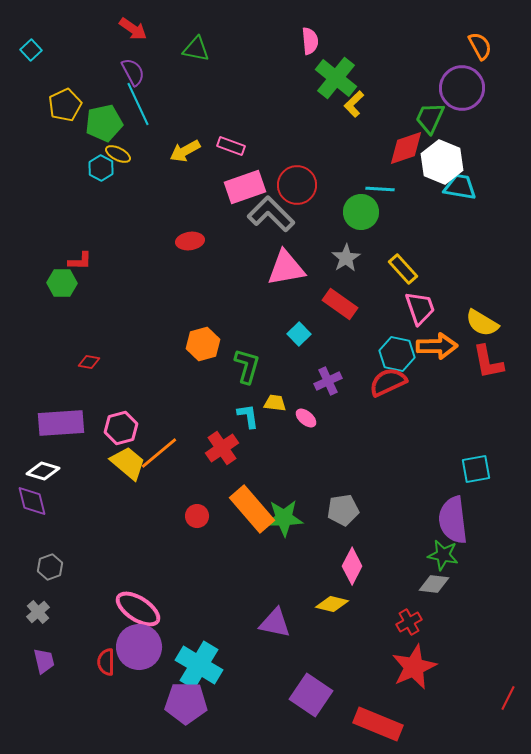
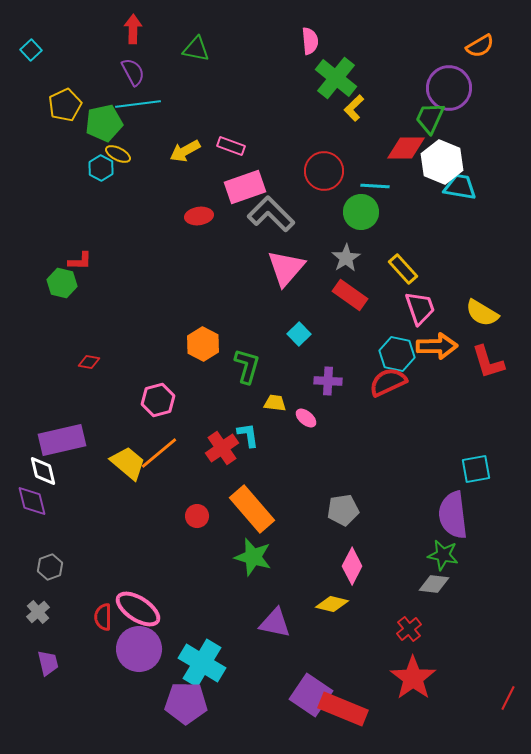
red arrow at (133, 29): rotated 124 degrees counterclockwise
orange semicircle at (480, 46): rotated 88 degrees clockwise
purple circle at (462, 88): moved 13 px left
cyan line at (138, 104): rotated 72 degrees counterclockwise
yellow L-shape at (354, 104): moved 4 px down
red diamond at (406, 148): rotated 18 degrees clockwise
red circle at (297, 185): moved 27 px right, 14 px up
cyan line at (380, 189): moved 5 px left, 3 px up
red ellipse at (190, 241): moved 9 px right, 25 px up
pink triangle at (286, 268): rotated 39 degrees counterclockwise
green hexagon at (62, 283): rotated 12 degrees clockwise
red rectangle at (340, 304): moved 10 px right, 9 px up
yellow semicircle at (482, 323): moved 10 px up
orange hexagon at (203, 344): rotated 16 degrees counterclockwise
red L-shape at (488, 362): rotated 6 degrees counterclockwise
purple cross at (328, 381): rotated 28 degrees clockwise
cyan L-shape at (248, 416): moved 19 px down
purple rectangle at (61, 423): moved 1 px right, 17 px down; rotated 9 degrees counterclockwise
pink hexagon at (121, 428): moved 37 px right, 28 px up
white diamond at (43, 471): rotated 60 degrees clockwise
green star at (284, 518): moved 31 px left, 39 px down; rotated 18 degrees clockwise
purple semicircle at (453, 520): moved 5 px up
red cross at (409, 622): moved 7 px down; rotated 10 degrees counterclockwise
purple circle at (139, 647): moved 2 px down
purple trapezoid at (44, 661): moved 4 px right, 2 px down
red semicircle at (106, 662): moved 3 px left, 45 px up
cyan cross at (199, 665): moved 3 px right, 2 px up
red star at (414, 667): moved 1 px left, 11 px down; rotated 12 degrees counterclockwise
red rectangle at (378, 724): moved 35 px left, 15 px up
